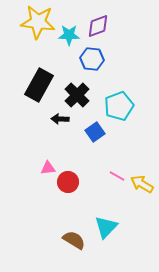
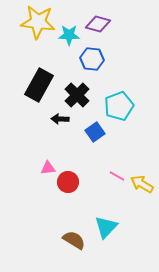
purple diamond: moved 2 px up; rotated 35 degrees clockwise
